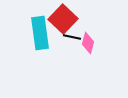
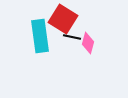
red square: rotated 12 degrees counterclockwise
cyan rectangle: moved 3 px down
